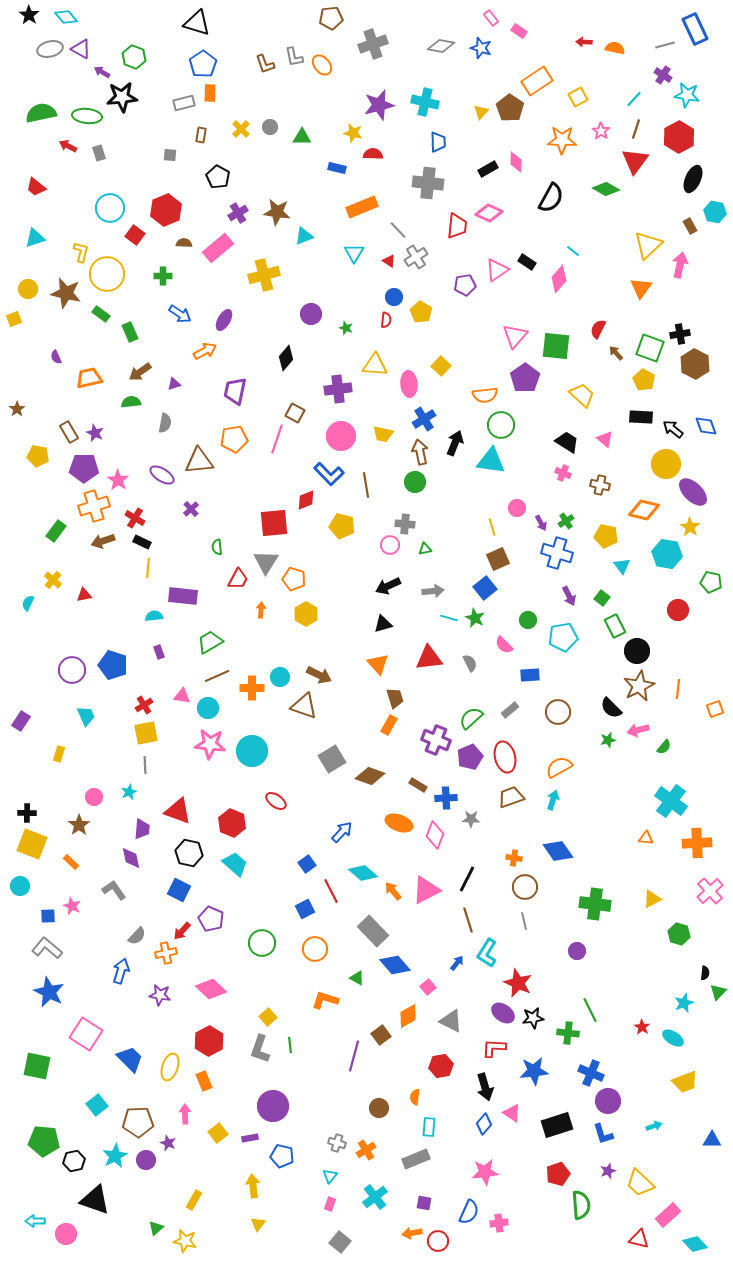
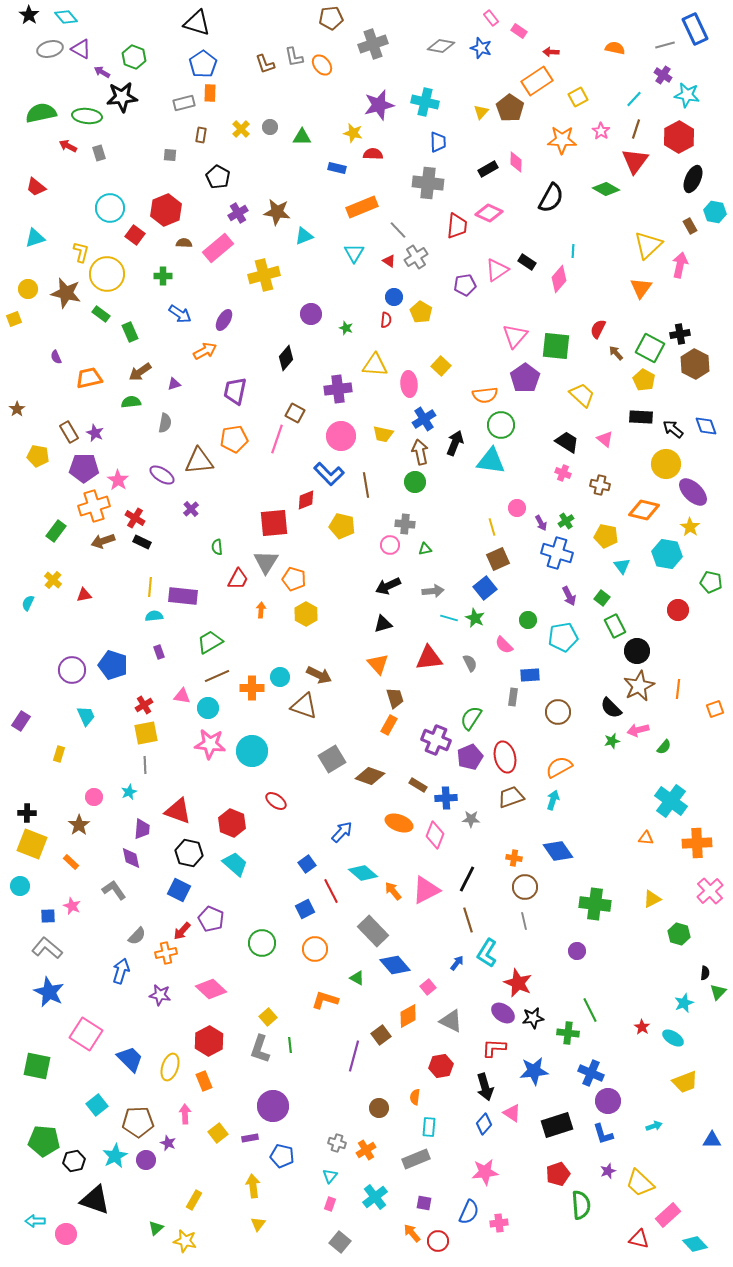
red arrow at (584, 42): moved 33 px left, 10 px down
cyan line at (573, 251): rotated 56 degrees clockwise
green square at (650, 348): rotated 8 degrees clockwise
yellow line at (148, 568): moved 2 px right, 19 px down
gray rectangle at (510, 710): moved 3 px right, 13 px up; rotated 42 degrees counterclockwise
green semicircle at (471, 718): rotated 15 degrees counterclockwise
green star at (608, 740): moved 4 px right, 1 px down
orange arrow at (412, 1233): rotated 60 degrees clockwise
